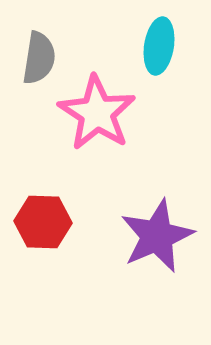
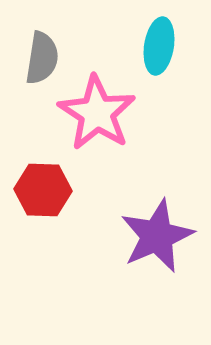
gray semicircle: moved 3 px right
red hexagon: moved 32 px up
